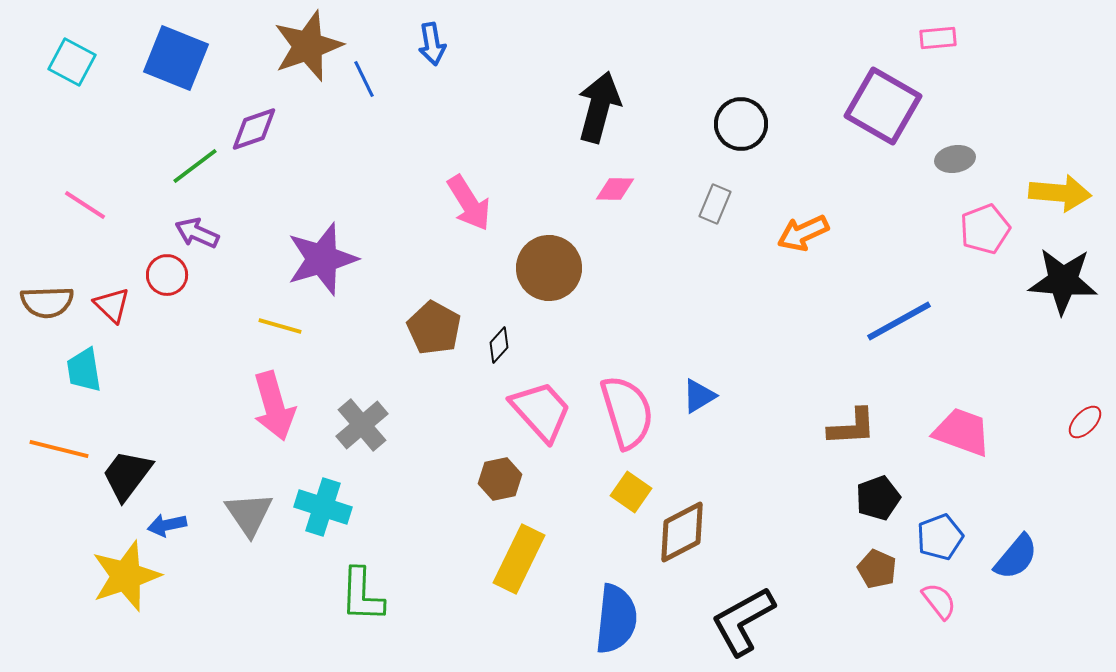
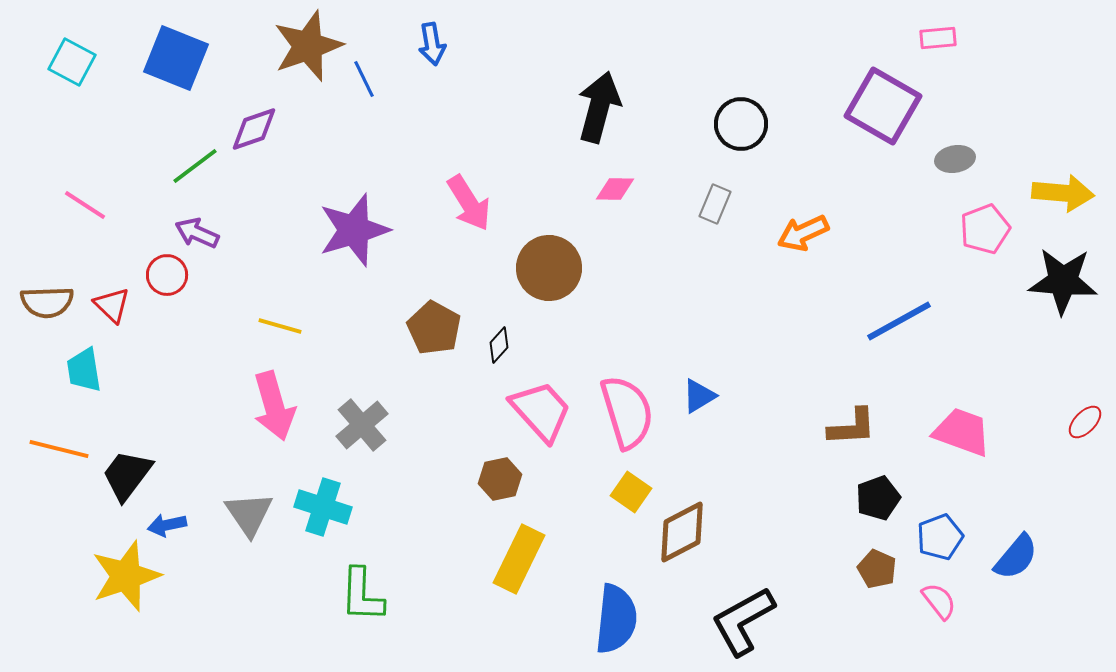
yellow arrow at (1060, 193): moved 3 px right
purple star at (322, 259): moved 32 px right, 29 px up
